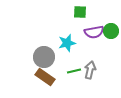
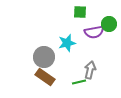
green circle: moved 2 px left, 7 px up
green line: moved 5 px right, 11 px down
